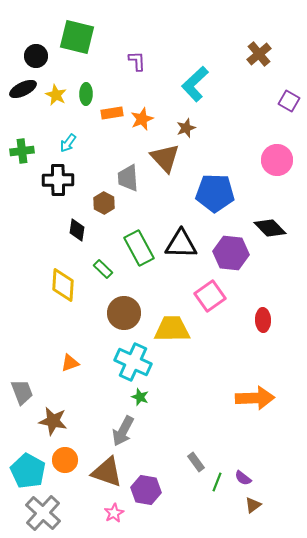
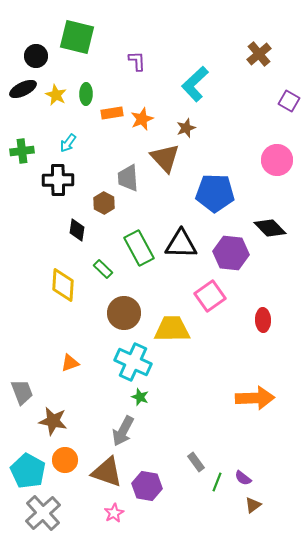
purple hexagon at (146, 490): moved 1 px right, 4 px up
gray cross at (43, 513): rotated 6 degrees clockwise
